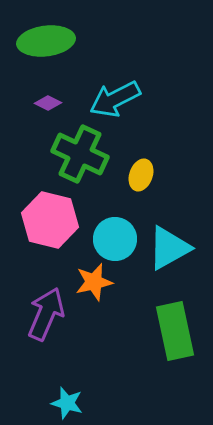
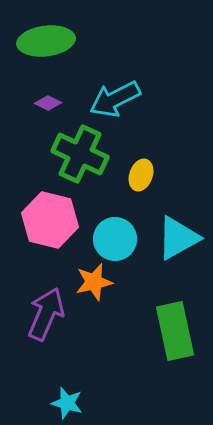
cyan triangle: moved 9 px right, 10 px up
